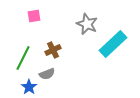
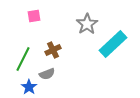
gray star: rotated 15 degrees clockwise
green line: moved 1 px down
